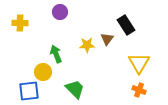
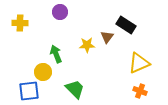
black rectangle: rotated 24 degrees counterclockwise
brown triangle: moved 2 px up
yellow triangle: rotated 35 degrees clockwise
orange cross: moved 1 px right, 1 px down
